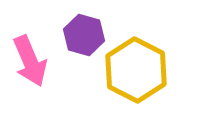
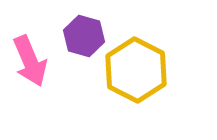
purple hexagon: moved 1 px down
